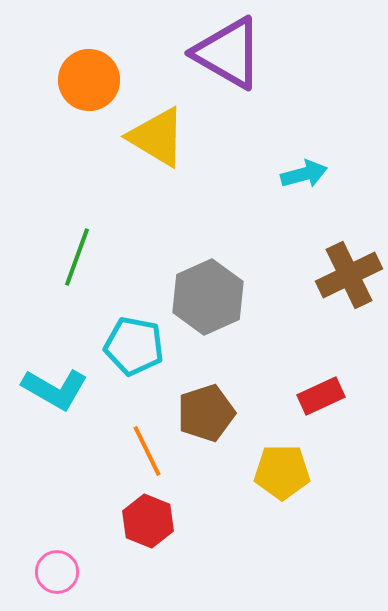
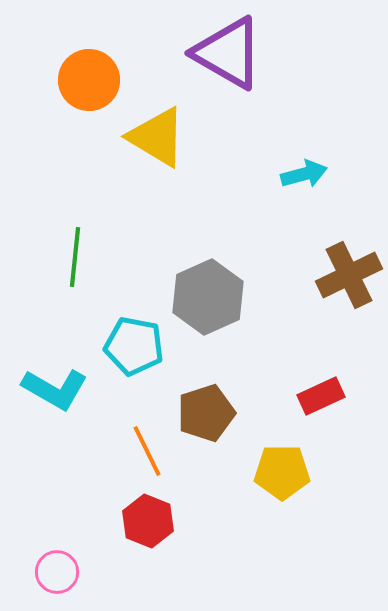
green line: moved 2 px left; rotated 14 degrees counterclockwise
